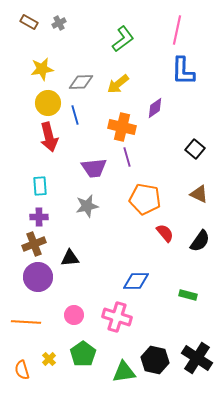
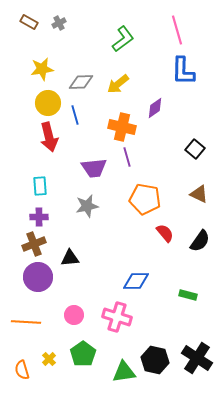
pink line: rotated 28 degrees counterclockwise
